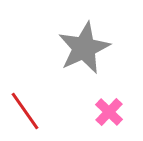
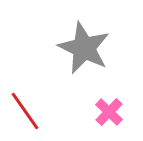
gray star: rotated 22 degrees counterclockwise
